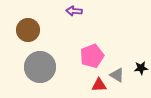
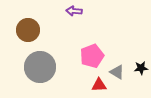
gray triangle: moved 3 px up
